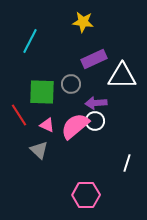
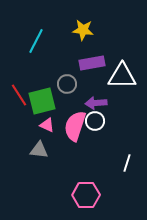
yellow star: moved 8 px down
cyan line: moved 6 px right
purple rectangle: moved 2 px left, 4 px down; rotated 15 degrees clockwise
gray circle: moved 4 px left
green square: moved 9 px down; rotated 16 degrees counterclockwise
red line: moved 20 px up
pink semicircle: rotated 32 degrees counterclockwise
gray triangle: rotated 36 degrees counterclockwise
